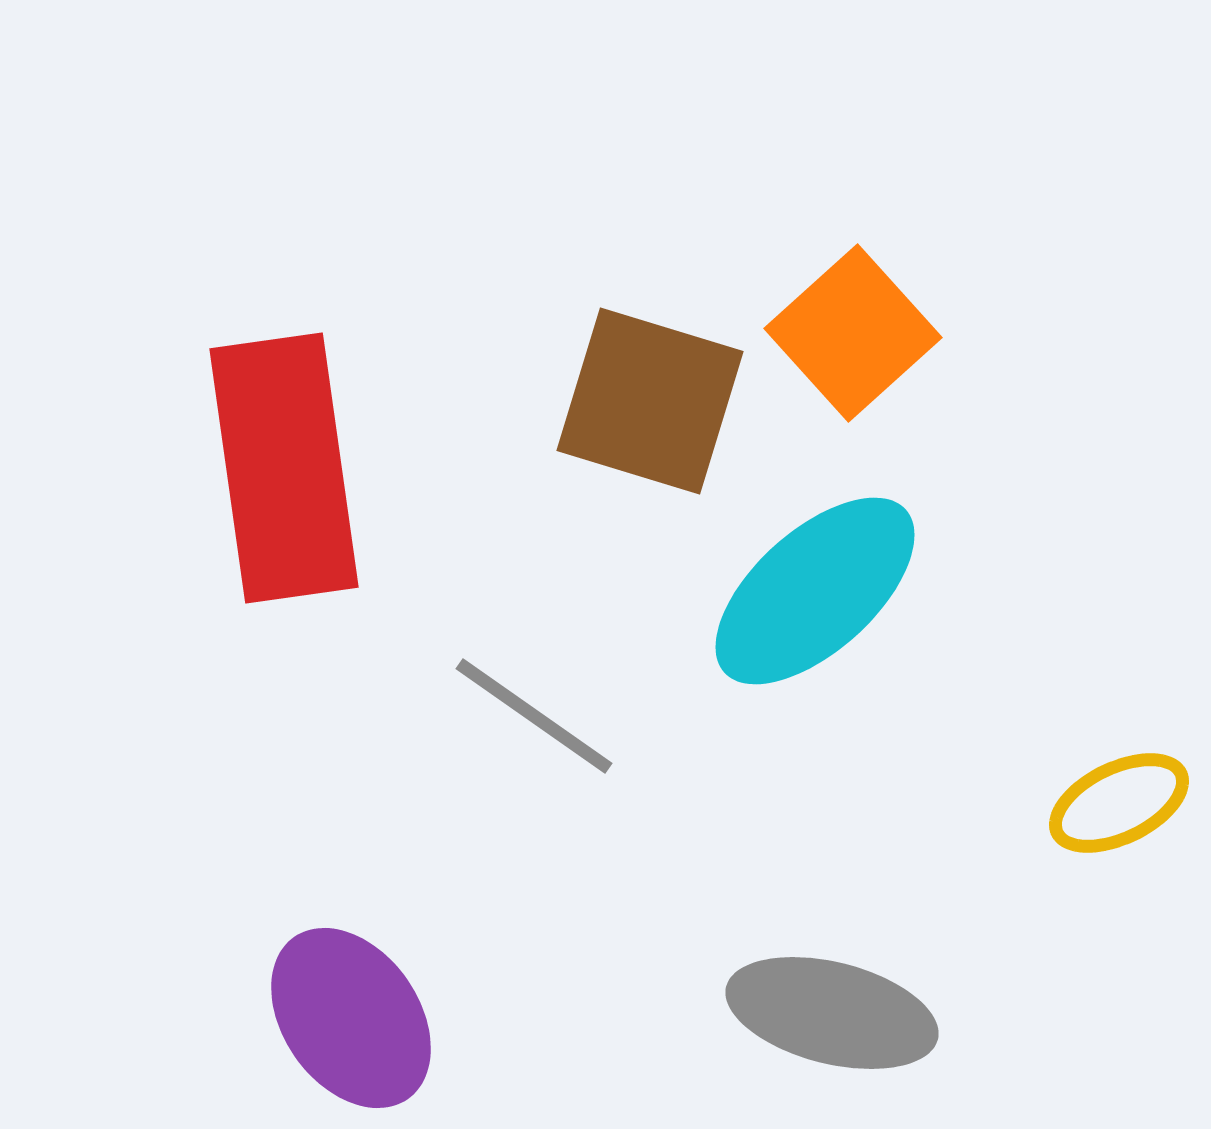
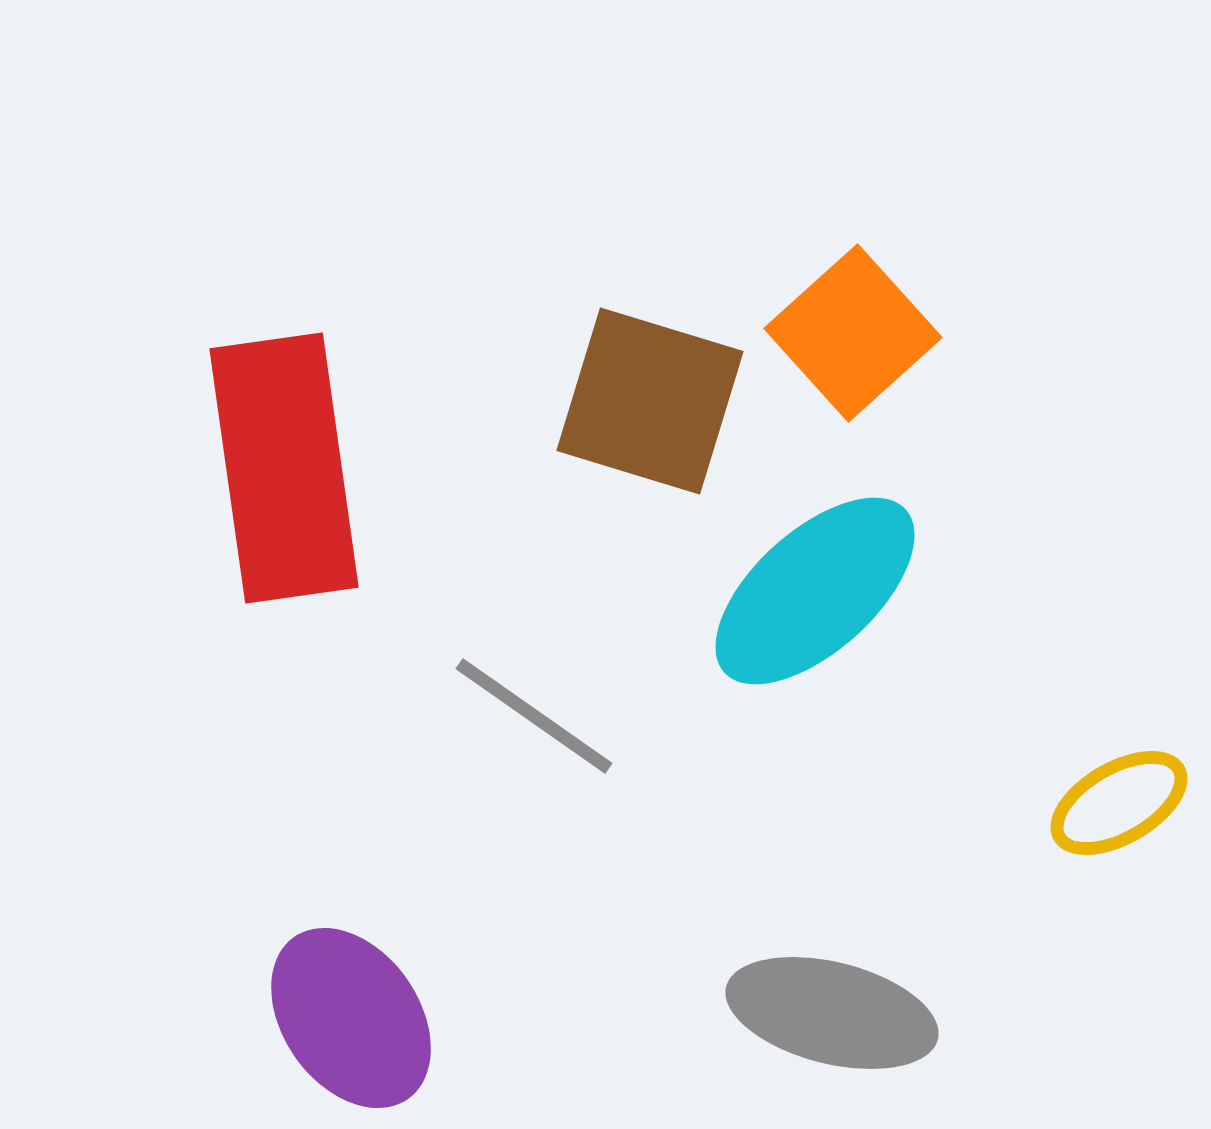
yellow ellipse: rotated 4 degrees counterclockwise
